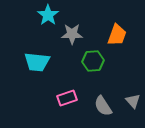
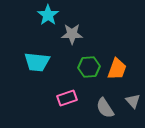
orange trapezoid: moved 34 px down
green hexagon: moved 4 px left, 6 px down
gray semicircle: moved 2 px right, 2 px down
